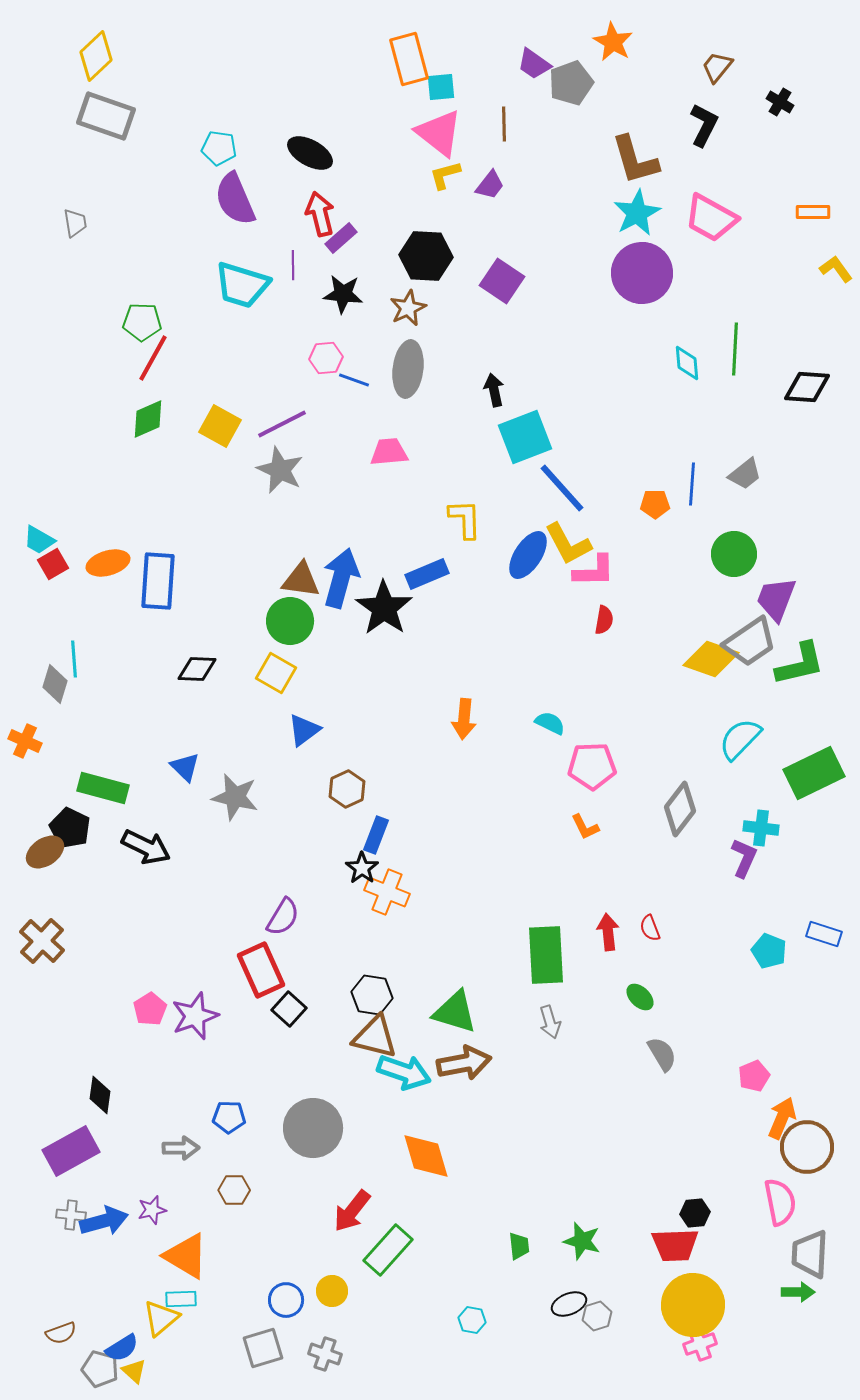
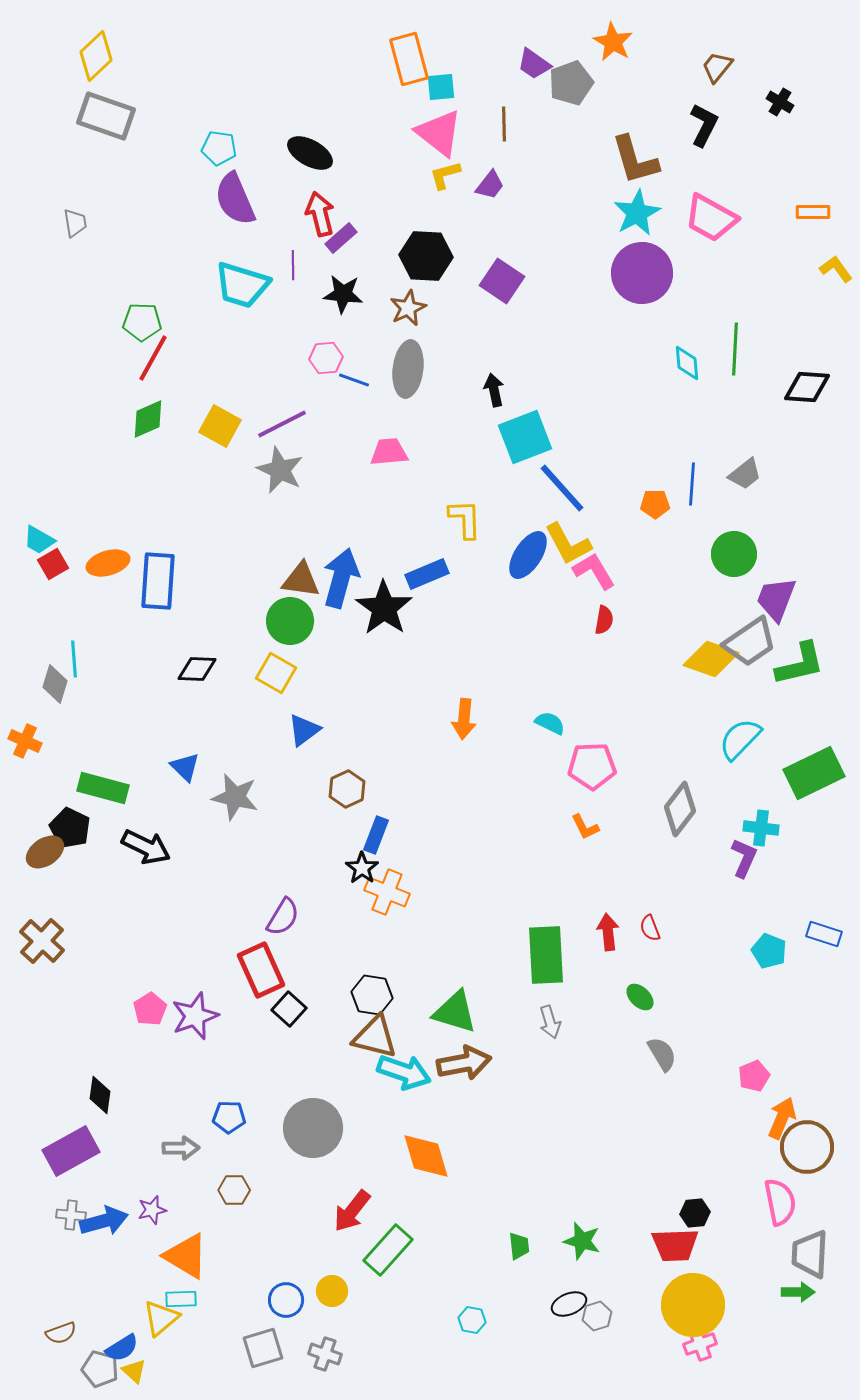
pink L-shape at (594, 571): rotated 120 degrees counterclockwise
